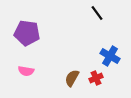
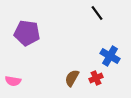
pink semicircle: moved 13 px left, 10 px down
